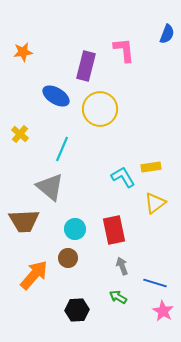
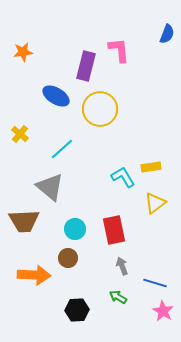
pink L-shape: moved 5 px left
cyan line: rotated 25 degrees clockwise
orange arrow: rotated 52 degrees clockwise
